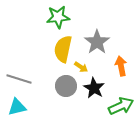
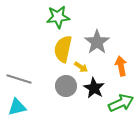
green arrow: moved 3 px up
